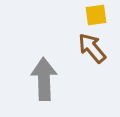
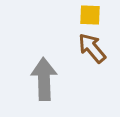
yellow square: moved 6 px left; rotated 10 degrees clockwise
